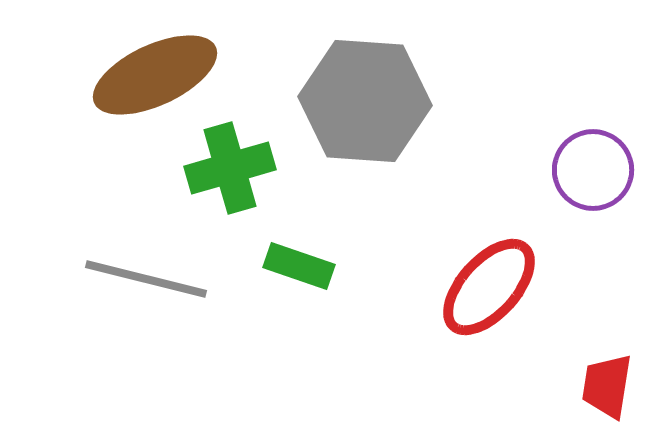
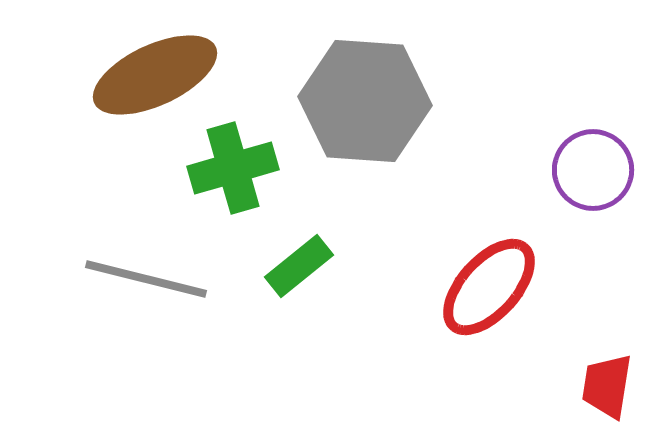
green cross: moved 3 px right
green rectangle: rotated 58 degrees counterclockwise
